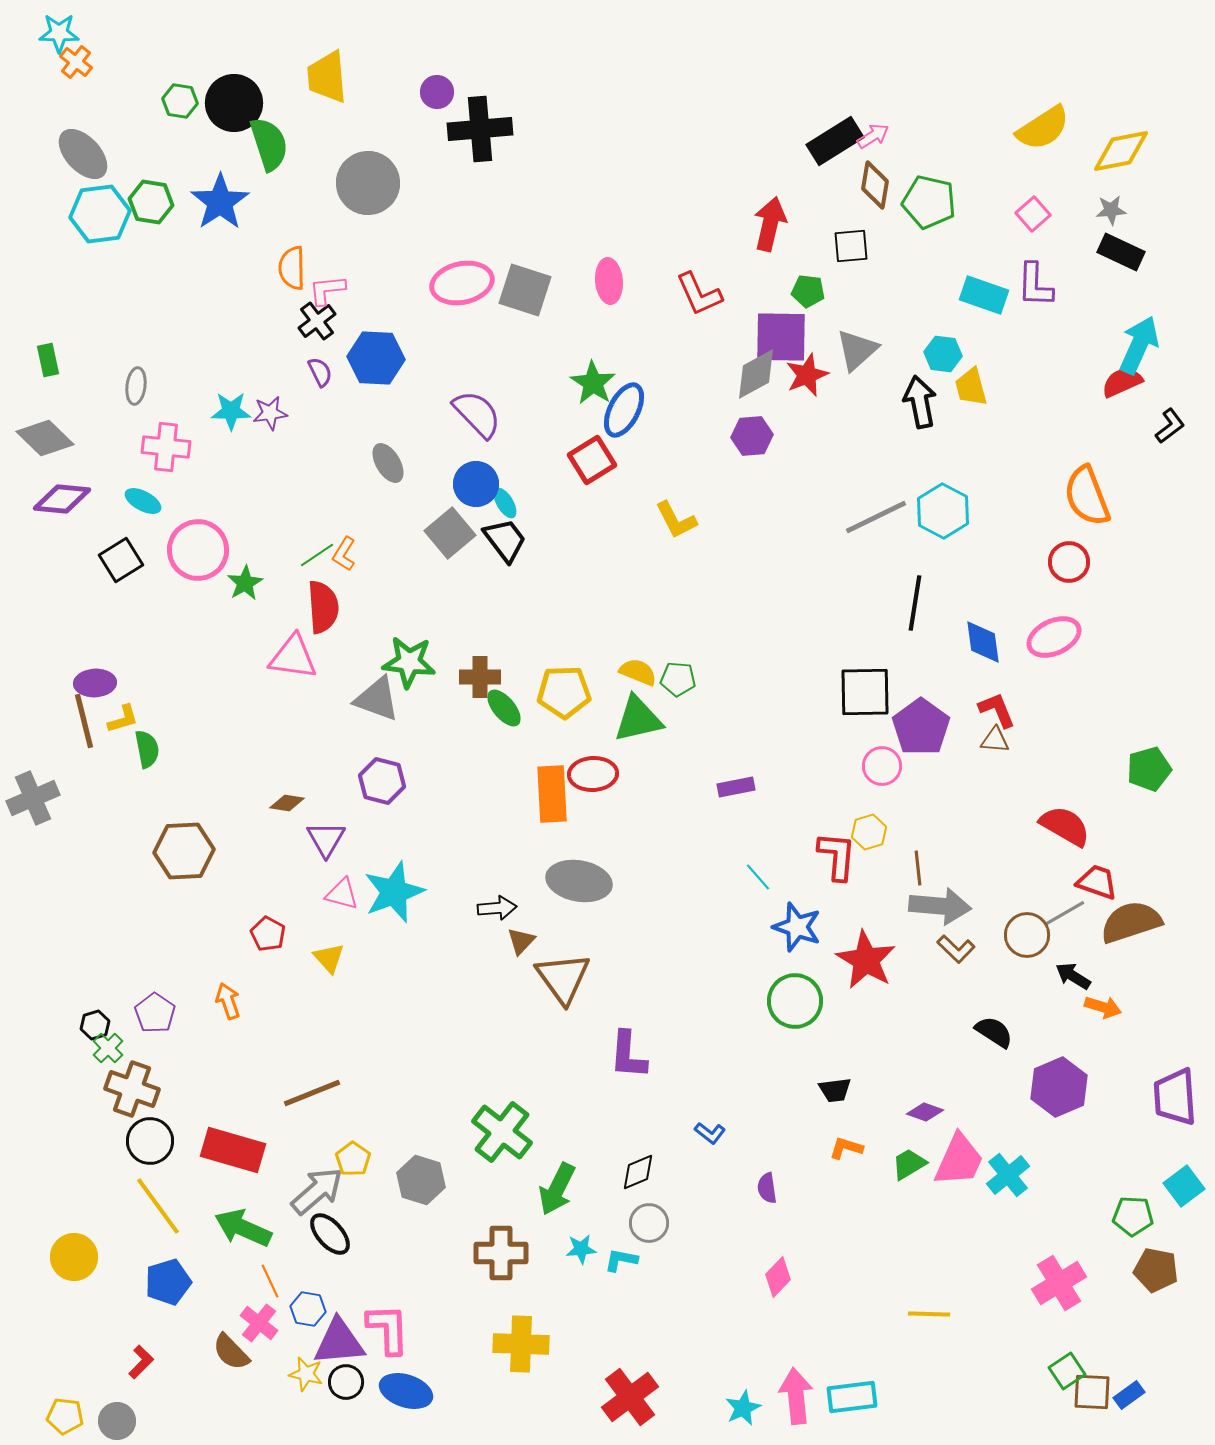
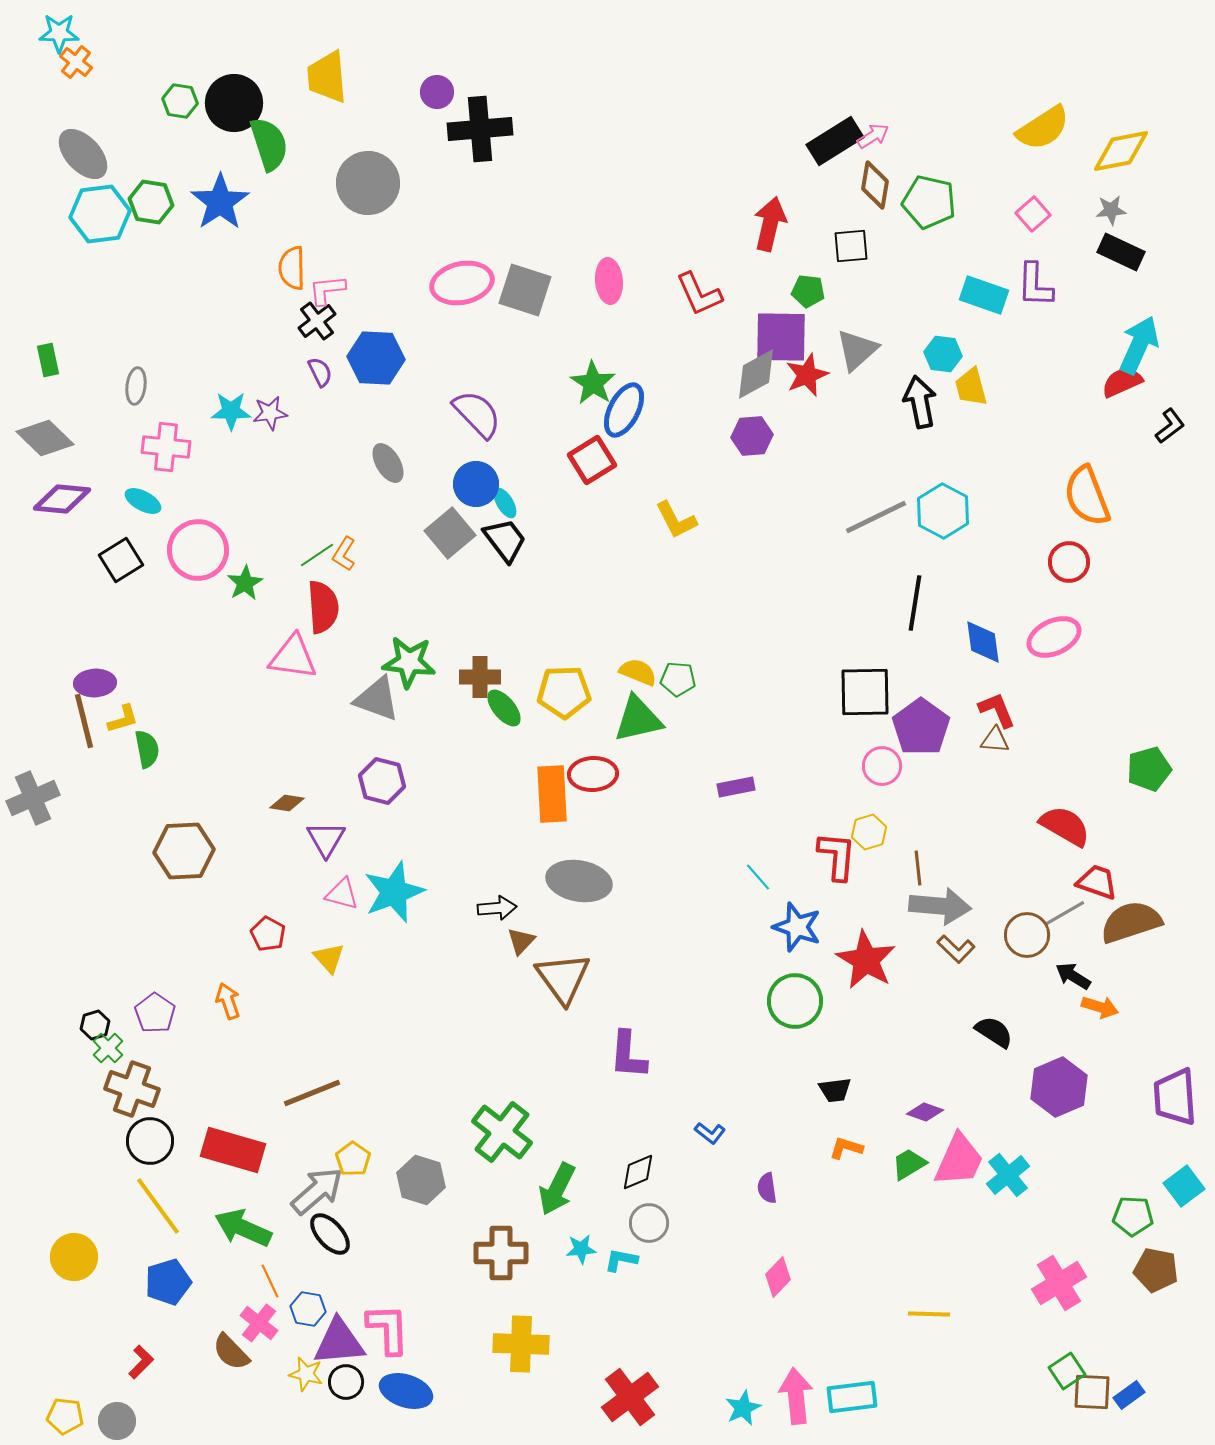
orange arrow at (1103, 1007): moved 3 px left
